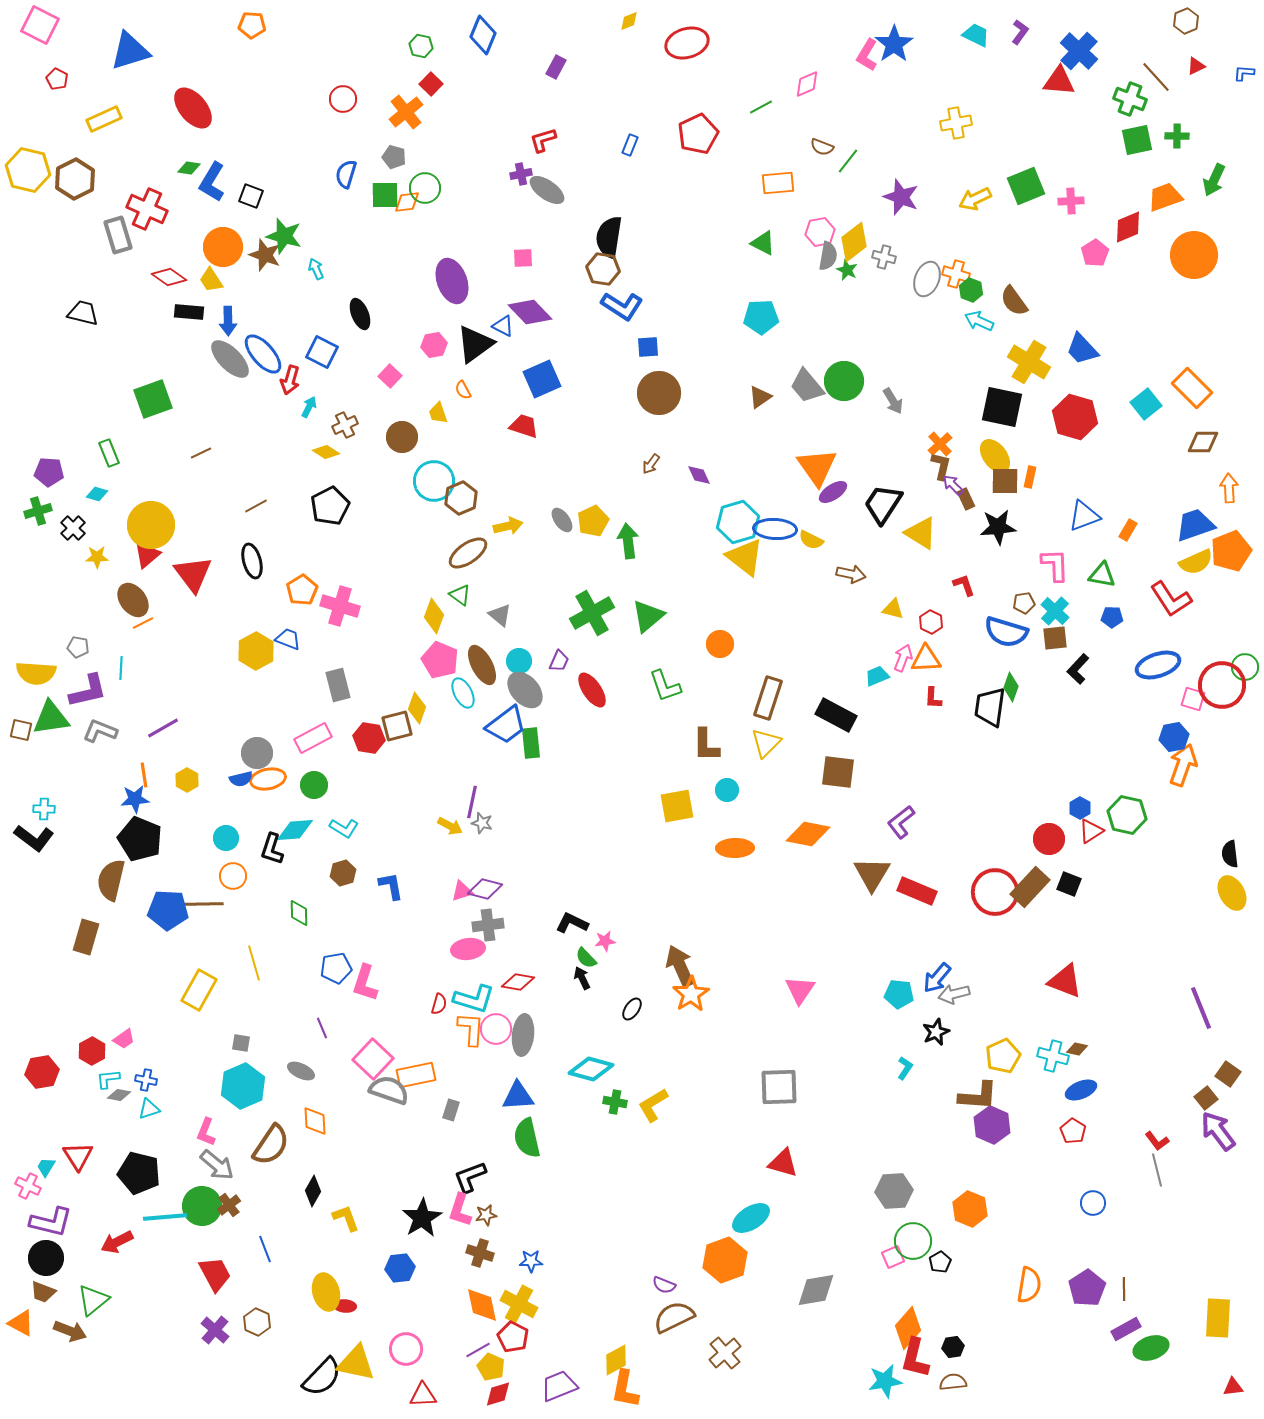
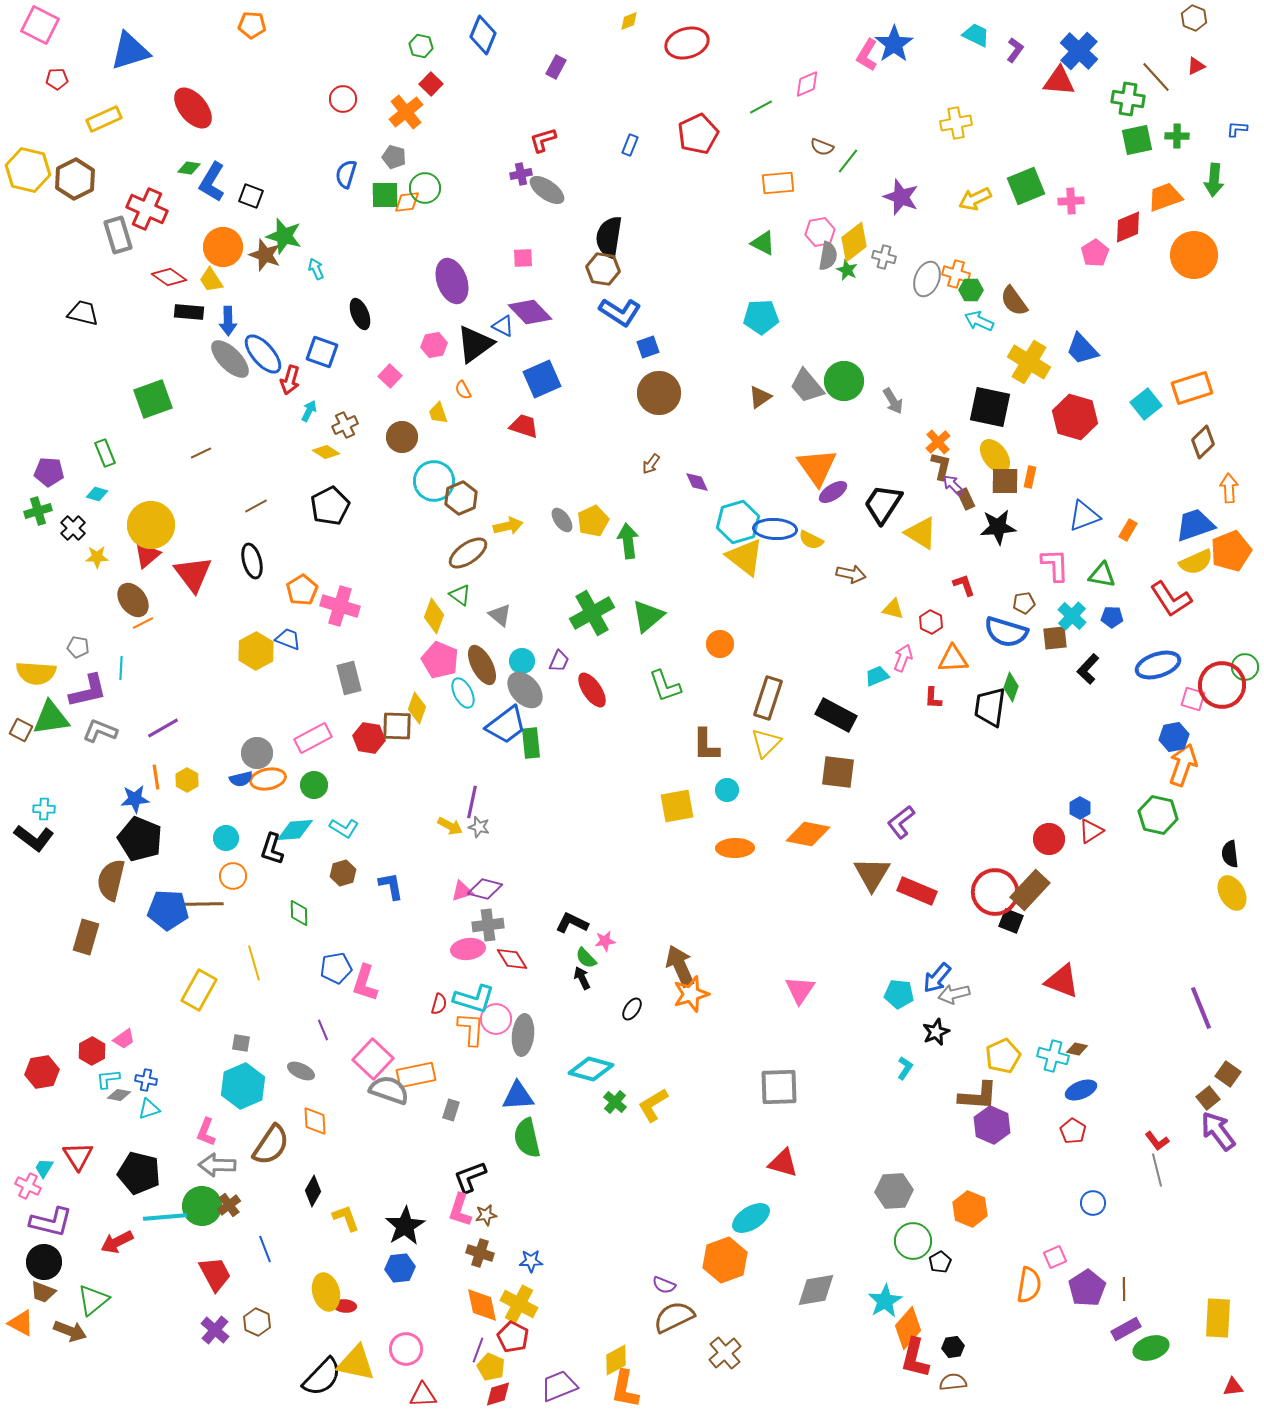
brown hexagon at (1186, 21): moved 8 px right, 3 px up; rotated 15 degrees counterclockwise
purple L-shape at (1020, 32): moved 5 px left, 18 px down
blue L-shape at (1244, 73): moved 7 px left, 56 px down
red pentagon at (57, 79): rotated 30 degrees counterclockwise
green cross at (1130, 99): moved 2 px left; rotated 12 degrees counterclockwise
green arrow at (1214, 180): rotated 20 degrees counterclockwise
green hexagon at (971, 290): rotated 20 degrees counterclockwise
blue L-shape at (622, 306): moved 2 px left, 6 px down
blue square at (648, 347): rotated 15 degrees counterclockwise
blue square at (322, 352): rotated 8 degrees counterclockwise
orange rectangle at (1192, 388): rotated 63 degrees counterclockwise
cyan arrow at (309, 407): moved 4 px down
black square at (1002, 407): moved 12 px left
brown diamond at (1203, 442): rotated 44 degrees counterclockwise
orange cross at (940, 444): moved 2 px left, 2 px up
green rectangle at (109, 453): moved 4 px left
purple diamond at (699, 475): moved 2 px left, 7 px down
cyan cross at (1055, 611): moved 17 px right, 5 px down
orange triangle at (926, 659): moved 27 px right
cyan circle at (519, 661): moved 3 px right
black L-shape at (1078, 669): moved 10 px right
gray rectangle at (338, 685): moved 11 px right, 7 px up
brown square at (397, 726): rotated 16 degrees clockwise
brown square at (21, 730): rotated 15 degrees clockwise
orange line at (144, 775): moved 12 px right, 2 px down
green hexagon at (1127, 815): moved 31 px right
gray star at (482, 823): moved 3 px left, 4 px down
black square at (1069, 884): moved 58 px left, 37 px down
brown rectangle at (1030, 887): moved 3 px down
red triangle at (1065, 981): moved 3 px left
red diamond at (518, 982): moved 6 px left, 23 px up; rotated 48 degrees clockwise
orange star at (691, 994): rotated 15 degrees clockwise
purple line at (322, 1028): moved 1 px right, 2 px down
pink circle at (496, 1029): moved 10 px up
brown square at (1206, 1098): moved 2 px right
green cross at (615, 1102): rotated 30 degrees clockwise
gray arrow at (217, 1165): rotated 141 degrees clockwise
cyan trapezoid at (46, 1167): moved 2 px left, 1 px down
black star at (422, 1218): moved 17 px left, 8 px down
pink square at (893, 1257): moved 162 px right
black circle at (46, 1258): moved 2 px left, 4 px down
purple line at (478, 1350): rotated 40 degrees counterclockwise
cyan star at (885, 1381): moved 80 px up; rotated 20 degrees counterclockwise
